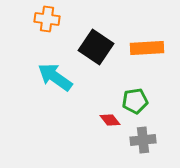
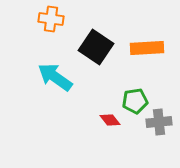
orange cross: moved 4 px right
gray cross: moved 16 px right, 18 px up
